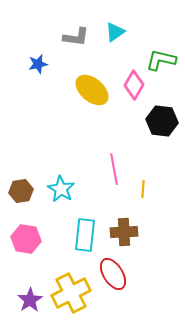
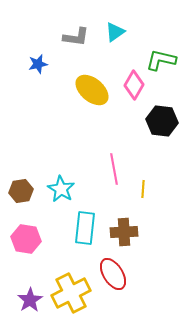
cyan rectangle: moved 7 px up
